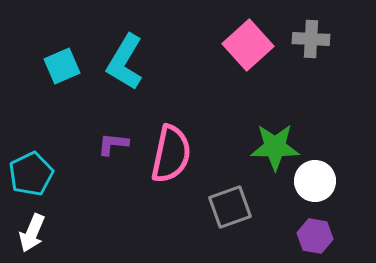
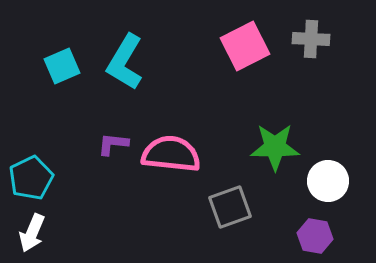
pink square: moved 3 px left, 1 px down; rotated 15 degrees clockwise
pink semicircle: rotated 96 degrees counterclockwise
cyan pentagon: moved 4 px down
white circle: moved 13 px right
